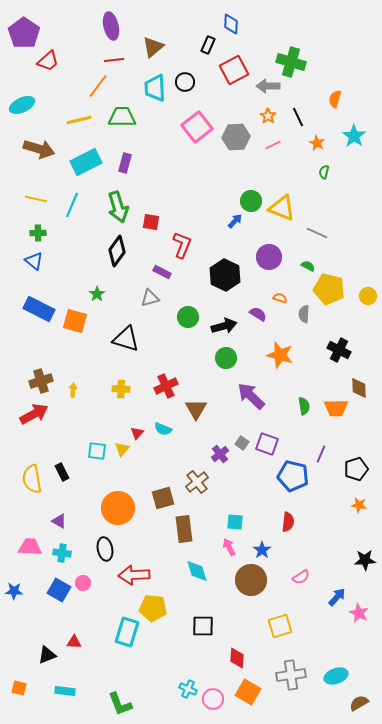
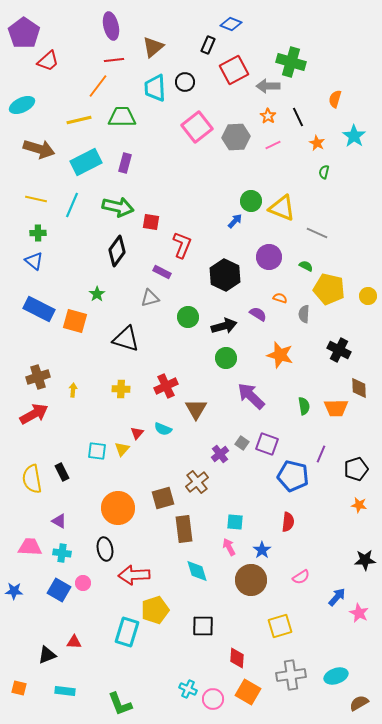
blue diamond at (231, 24): rotated 70 degrees counterclockwise
green arrow at (118, 207): rotated 60 degrees counterclockwise
green semicircle at (308, 266): moved 2 px left
brown cross at (41, 381): moved 3 px left, 4 px up
yellow pentagon at (153, 608): moved 2 px right, 2 px down; rotated 24 degrees counterclockwise
